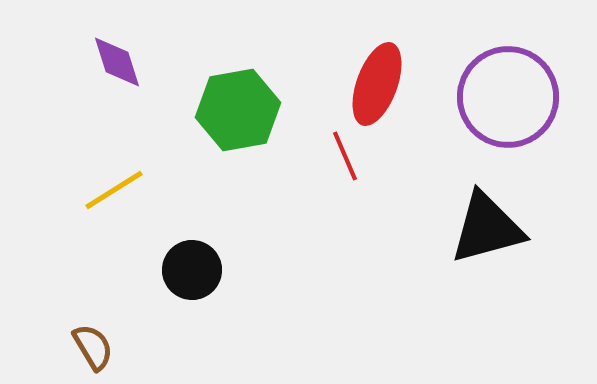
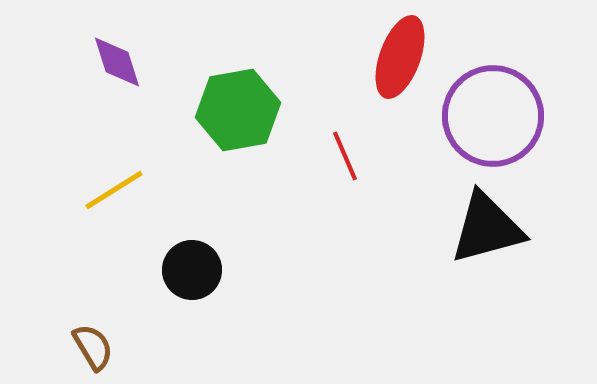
red ellipse: moved 23 px right, 27 px up
purple circle: moved 15 px left, 19 px down
